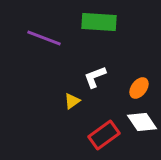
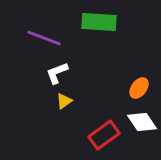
white L-shape: moved 38 px left, 4 px up
yellow triangle: moved 8 px left
